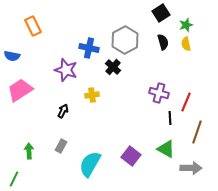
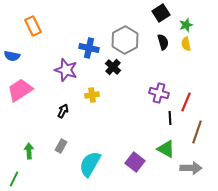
purple square: moved 4 px right, 6 px down
